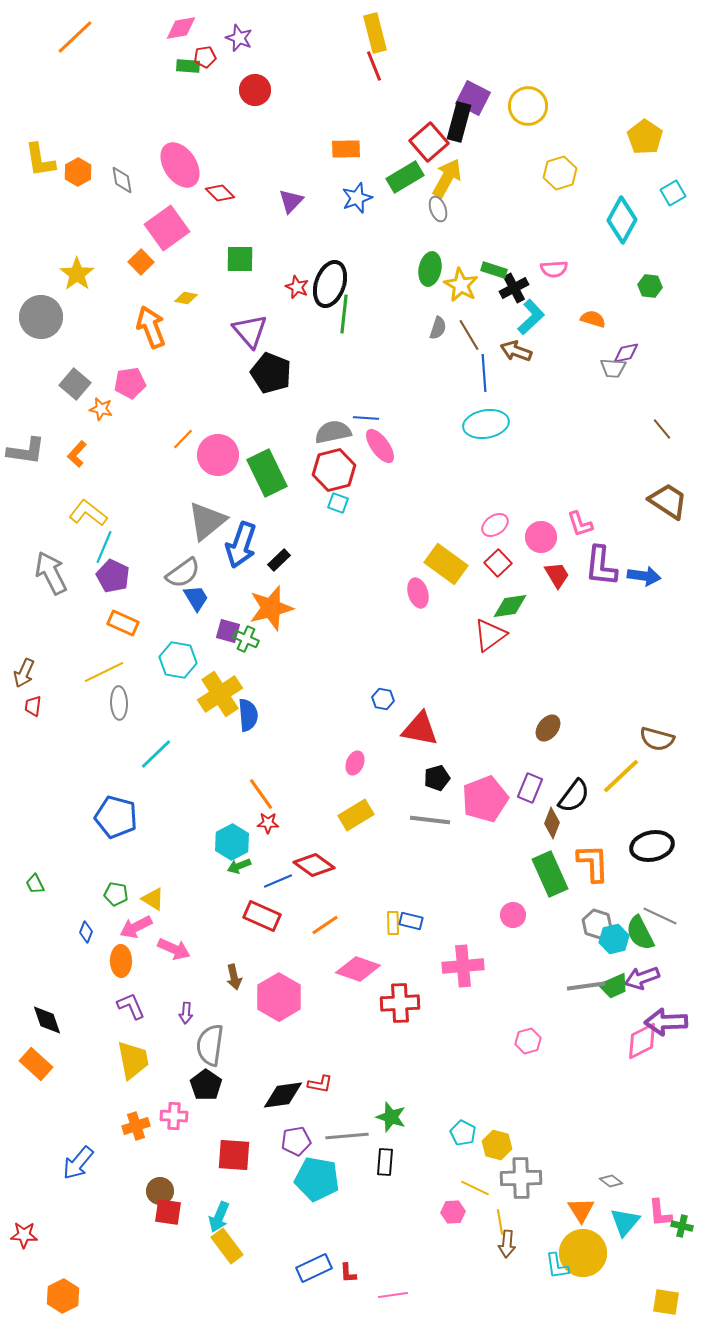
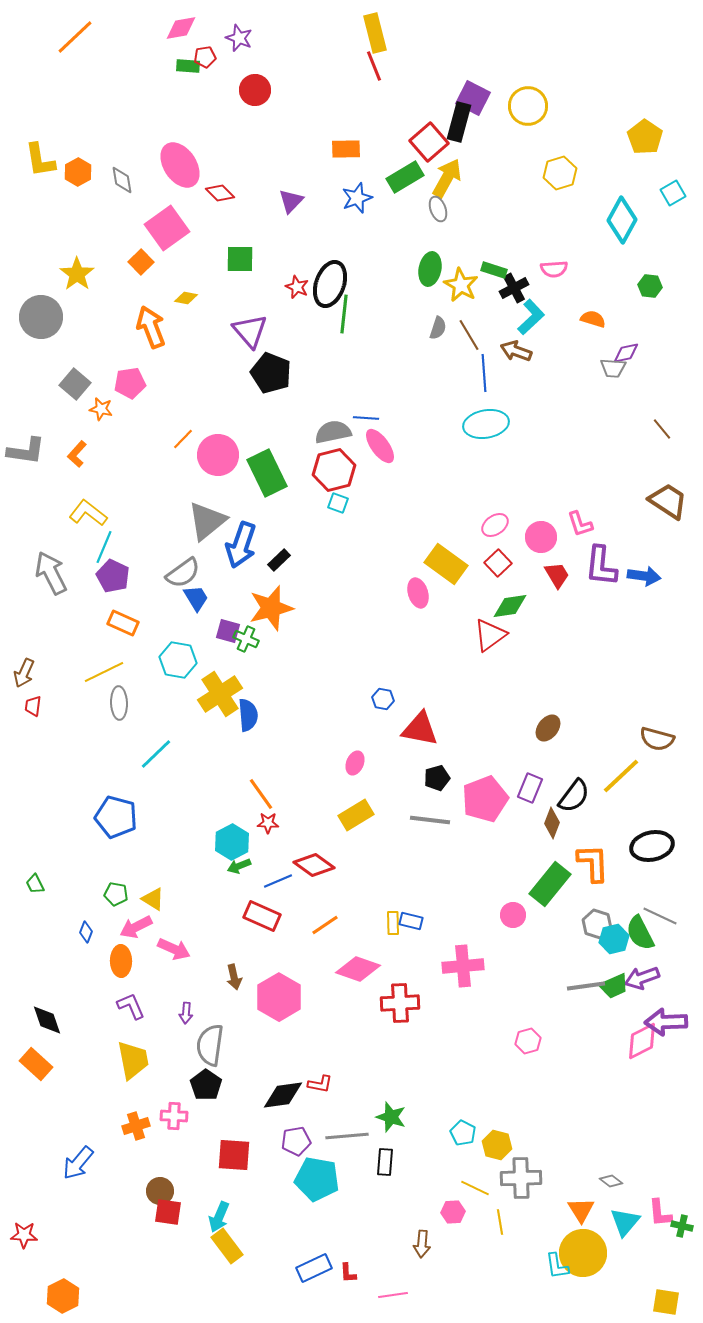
green rectangle at (550, 874): moved 10 px down; rotated 63 degrees clockwise
brown arrow at (507, 1244): moved 85 px left
